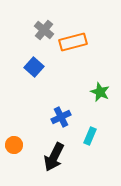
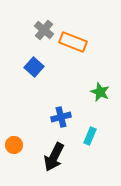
orange rectangle: rotated 36 degrees clockwise
blue cross: rotated 12 degrees clockwise
